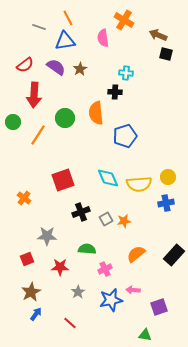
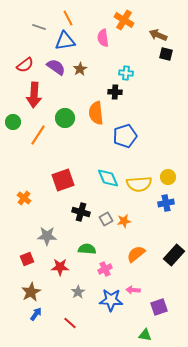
black cross at (81, 212): rotated 36 degrees clockwise
blue star at (111, 300): rotated 15 degrees clockwise
